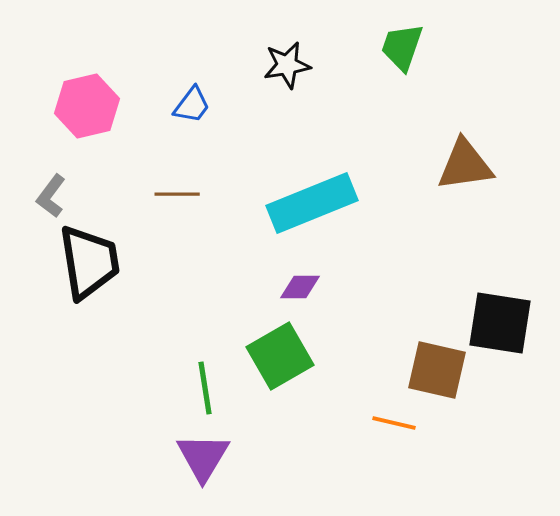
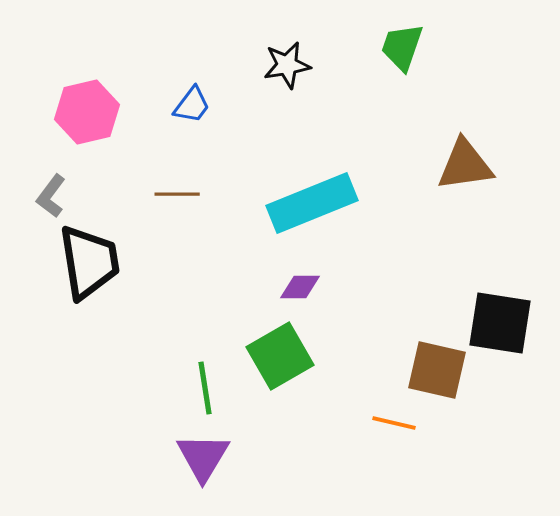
pink hexagon: moved 6 px down
